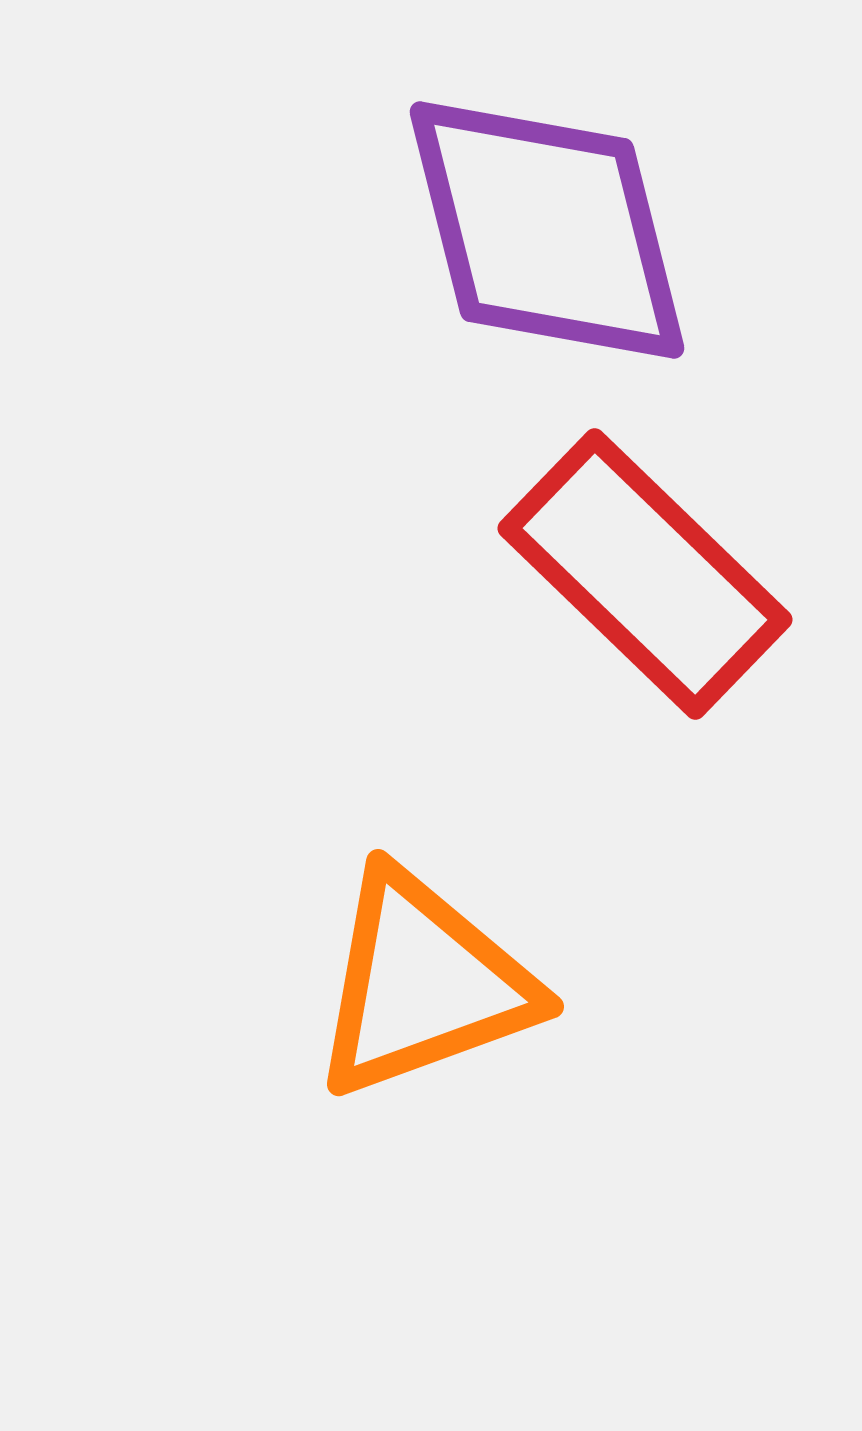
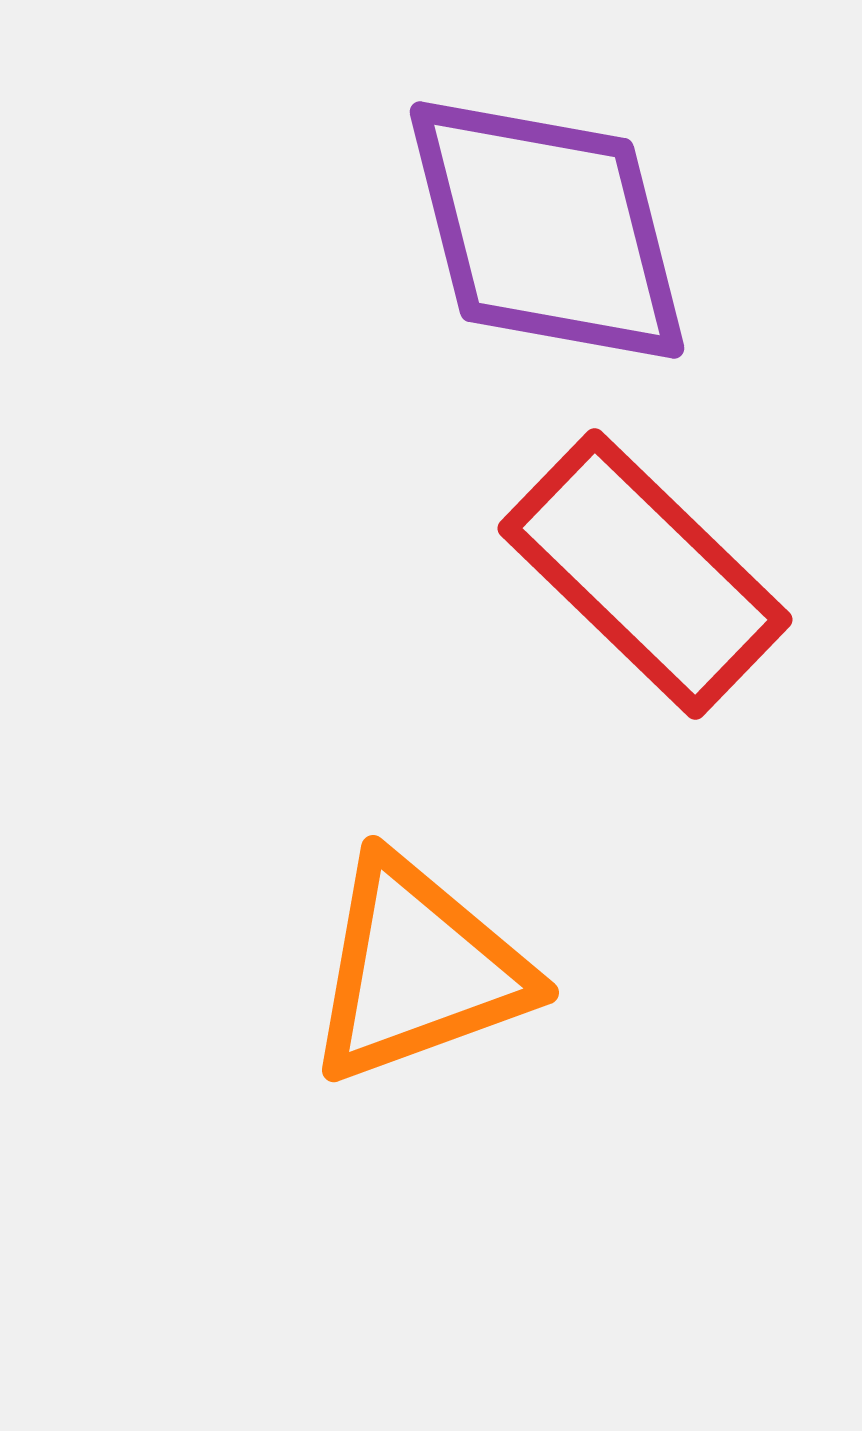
orange triangle: moved 5 px left, 14 px up
